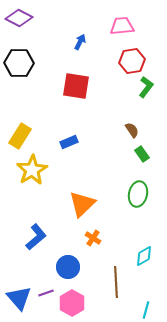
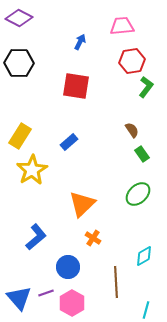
blue rectangle: rotated 18 degrees counterclockwise
green ellipse: rotated 35 degrees clockwise
